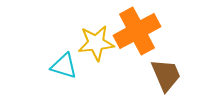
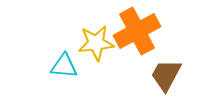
cyan triangle: rotated 12 degrees counterclockwise
brown trapezoid: rotated 129 degrees counterclockwise
